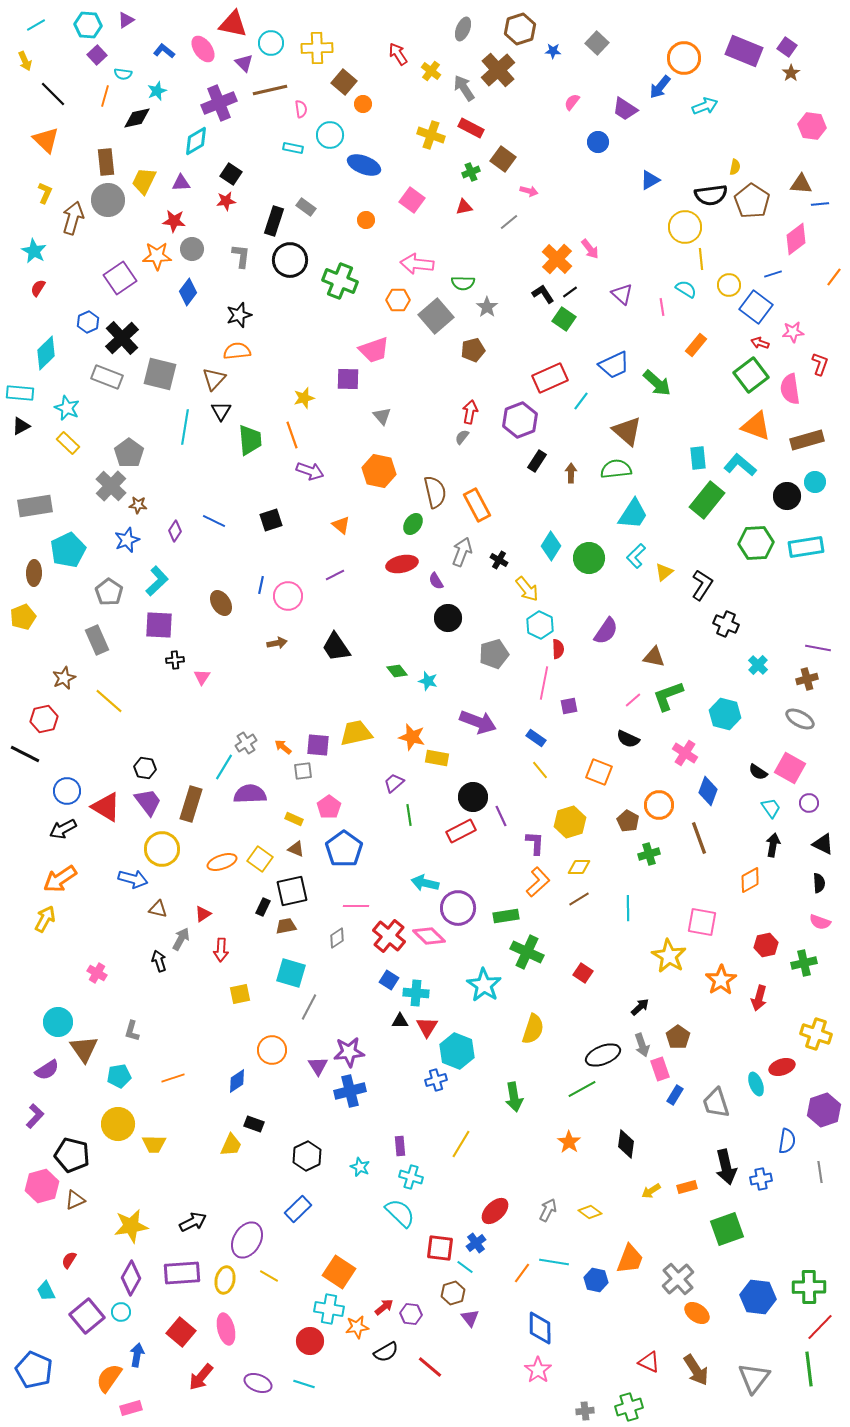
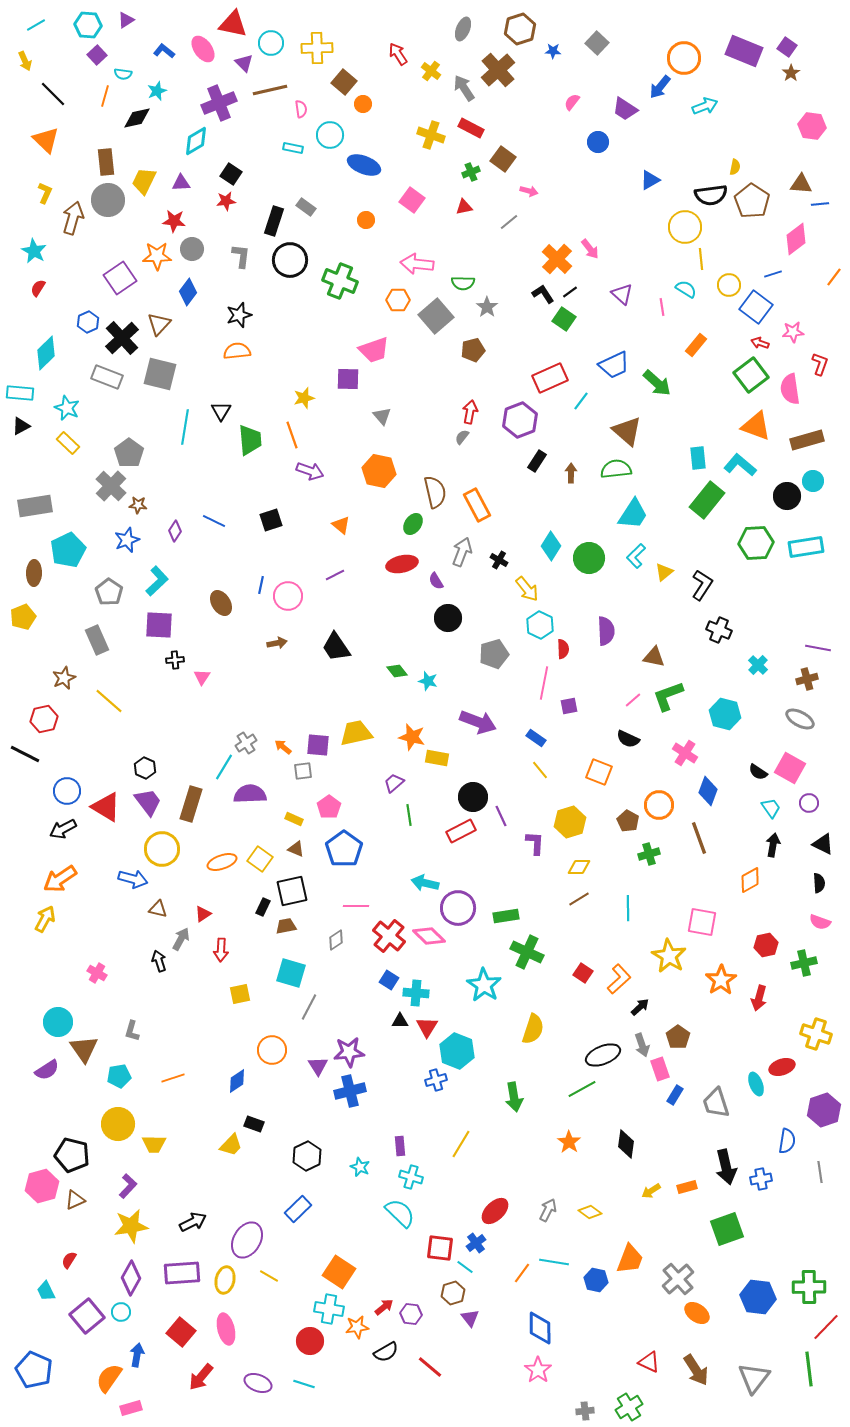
brown triangle at (214, 379): moved 55 px left, 55 px up
cyan circle at (815, 482): moved 2 px left, 1 px up
black cross at (726, 624): moved 7 px left, 6 px down
purple semicircle at (606, 631): rotated 36 degrees counterclockwise
red semicircle at (558, 649): moved 5 px right
black hexagon at (145, 768): rotated 15 degrees clockwise
orange L-shape at (538, 882): moved 81 px right, 97 px down
gray diamond at (337, 938): moved 1 px left, 2 px down
purple L-shape at (35, 1116): moved 93 px right, 70 px down
yellow trapezoid at (231, 1145): rotated 20 degrees clockwise
red line at (820, 1327): moved 6 px right
green cross at (629, 1407): rotated 16 degrees counterclockwise
